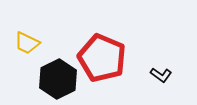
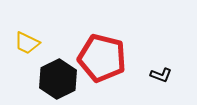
red pentagon: rotated 9 degrees counterclockwise
black L-shape: rotated 15 degrees counterclockwise
